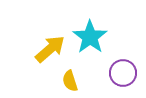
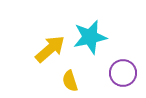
cyan star: rotated 24 degrees clockwise
